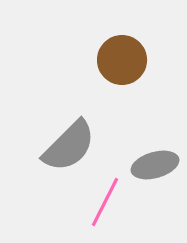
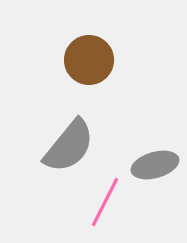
brown circle: moved 33 px left
gray semicircle: rotated 6 degrees counterclockwise
